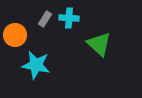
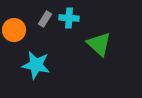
orange circle: moved 1 px left, 5 px up
